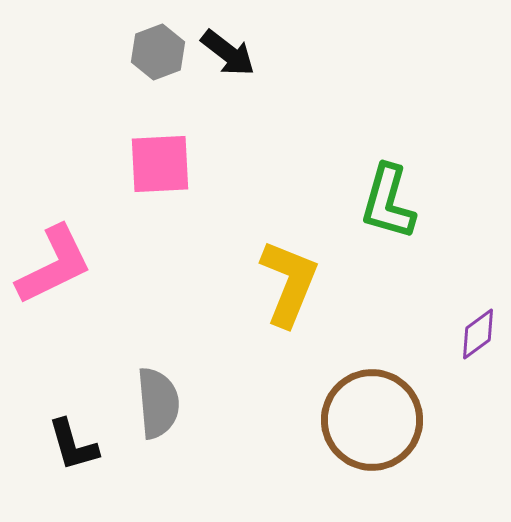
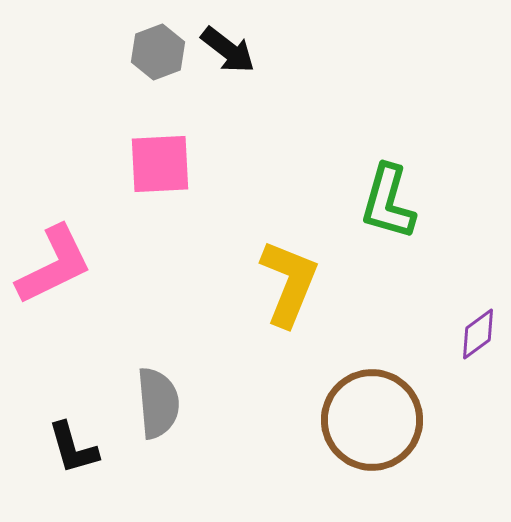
black arrow: moved 3 px up
black L-shape: moved 3 px down
